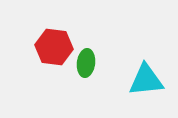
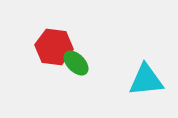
green ellipse: moved 10 px left; rotated 52 degrees counterclockwise
